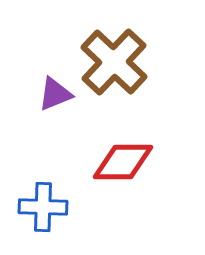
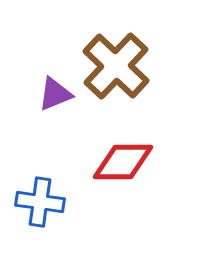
brown cross: moved 2 px right, 4 px down
blue cross: moved 3 px left, 5 px up; rotated 6 degrees clockwise
